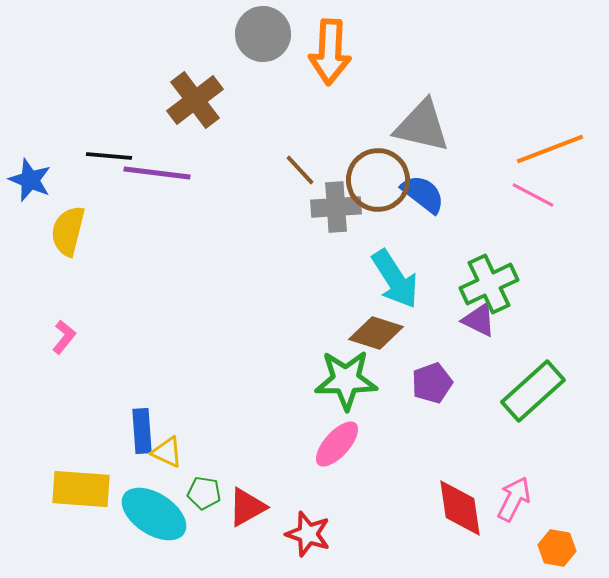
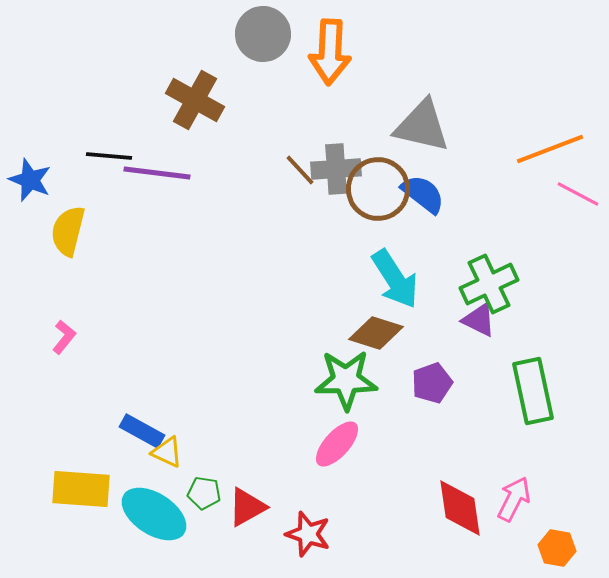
brown cross: rotated 24 degrees counterclockwise
brown circle: moved 9 px down
pink line: moved 45 px right, 1 px up
gray cross: moved 38 px up
green rectangle: rotated 60 degrees counterclockwise
blue rectangle: rotated 57 degrees counterclockwise
